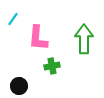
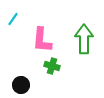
pink L-shape: moved 4 px right, 2 px down
green cross: rotated 28 degrees clockwise
black circle: moved 2 px right, 1 px up
